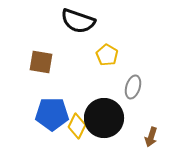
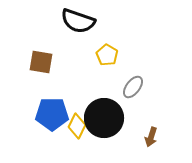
gray ellipse: rotated 20 degrees clockwise
